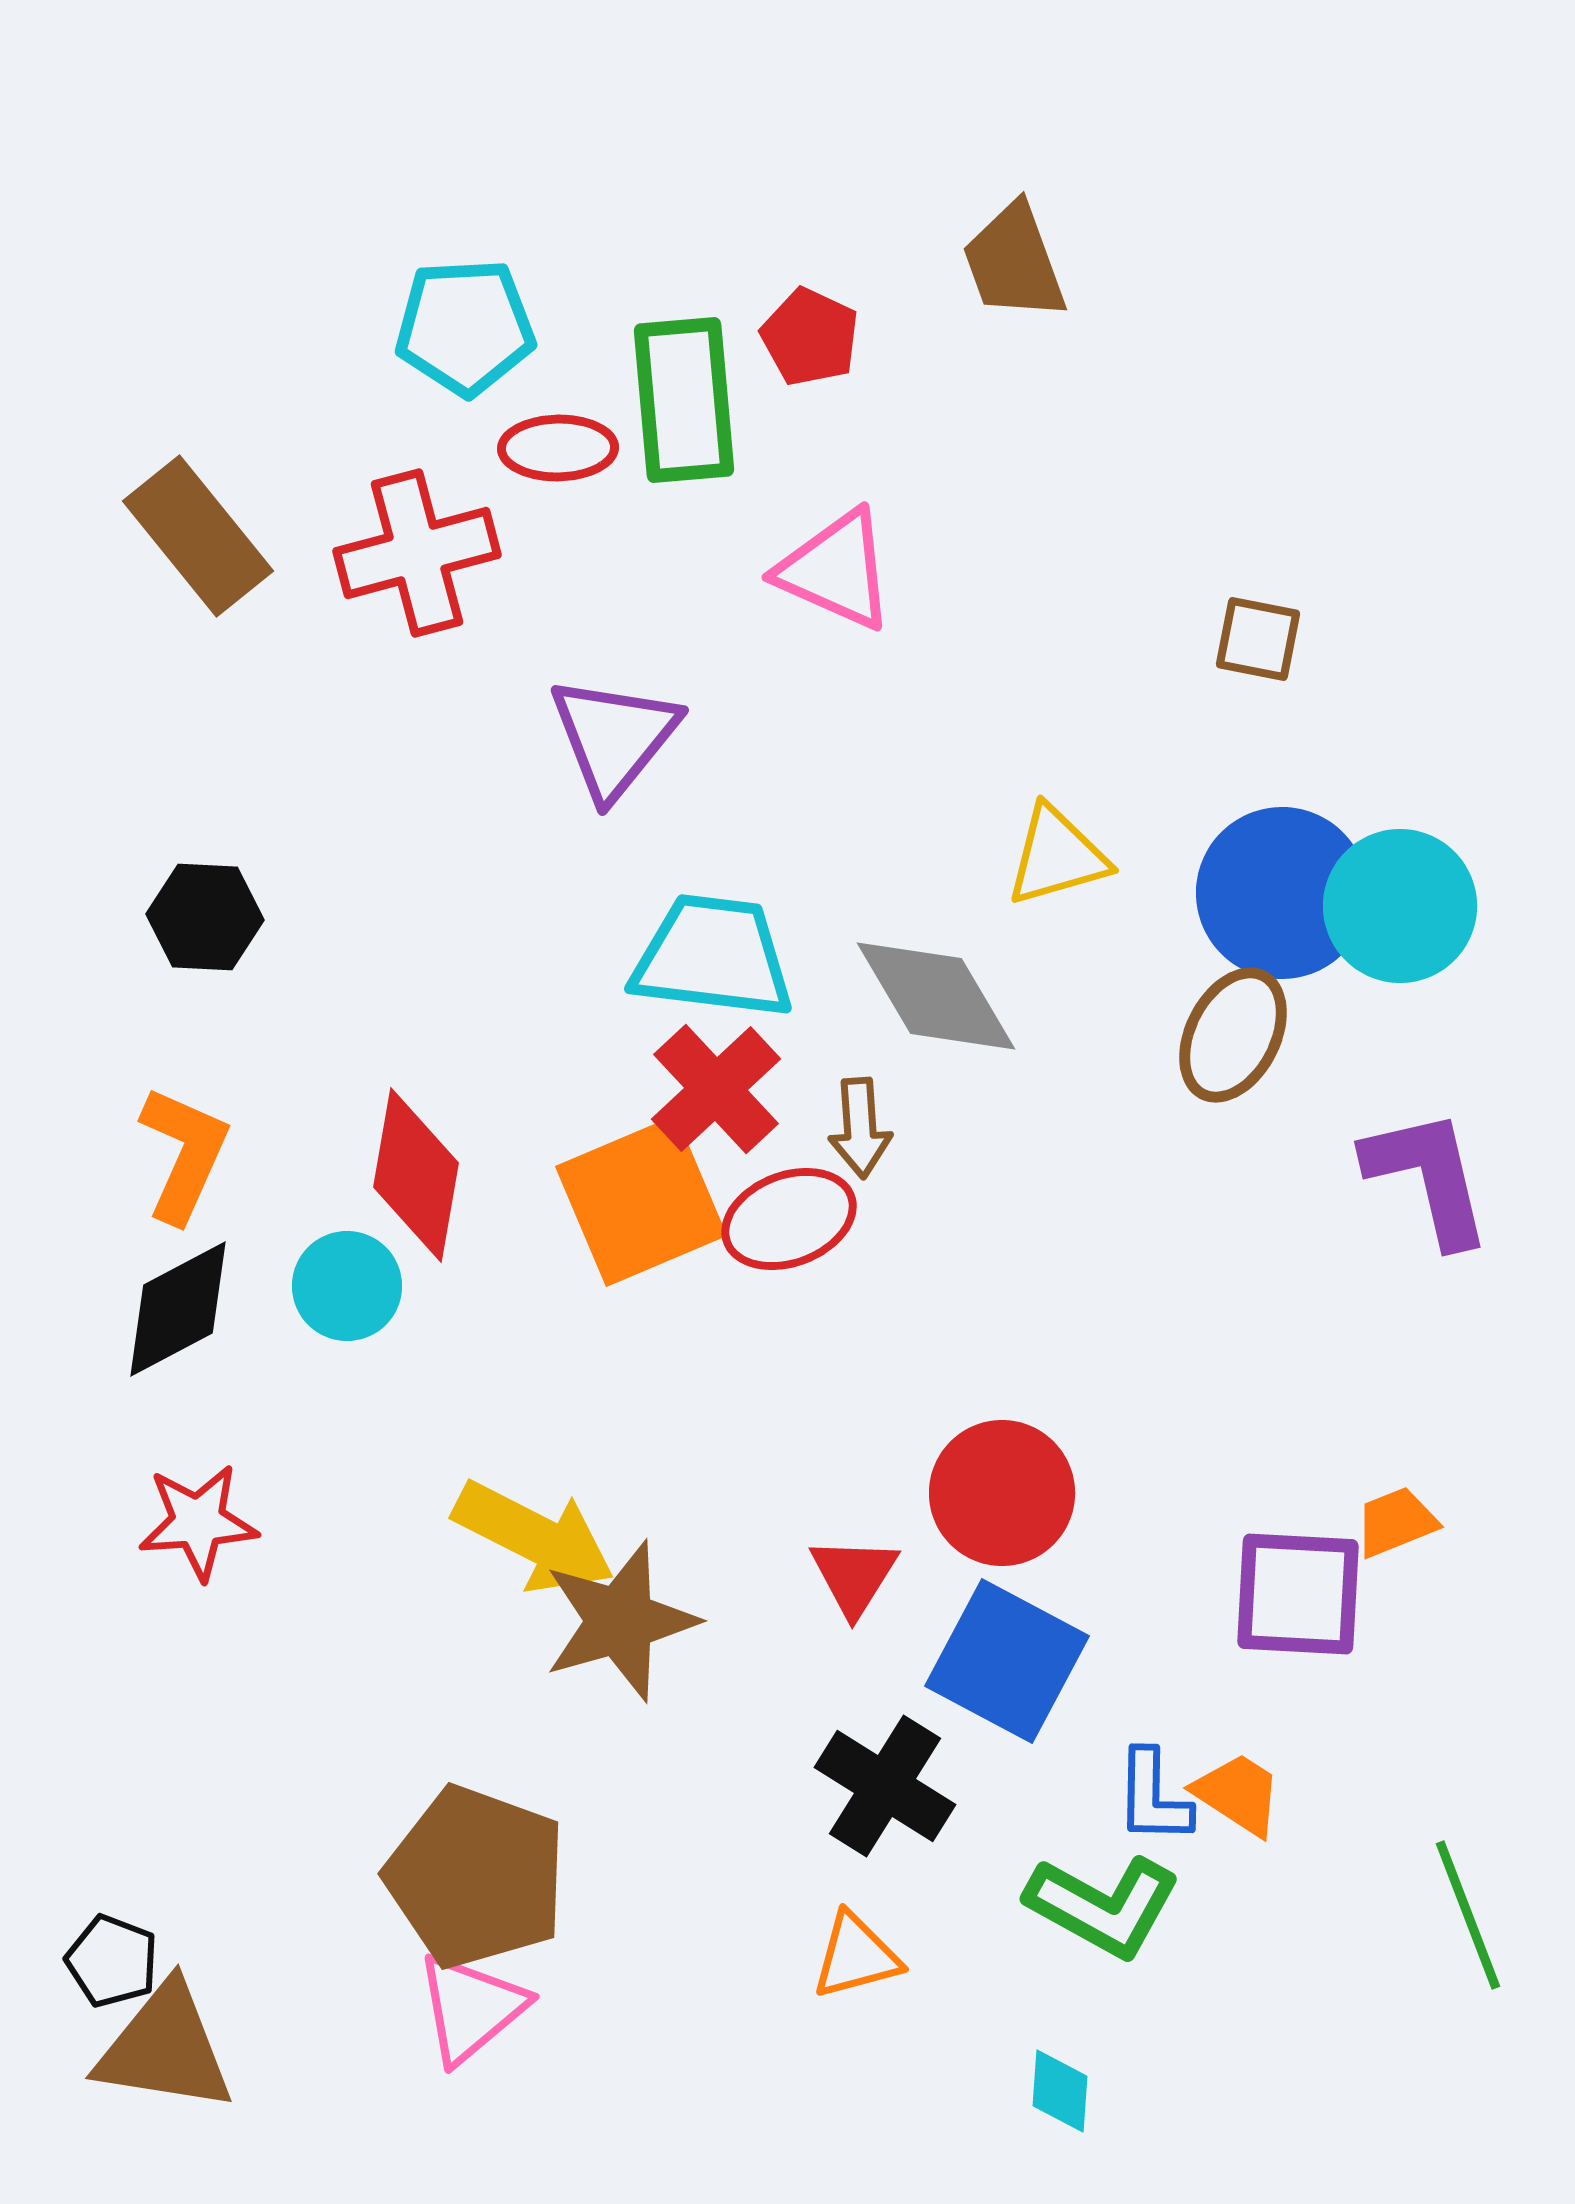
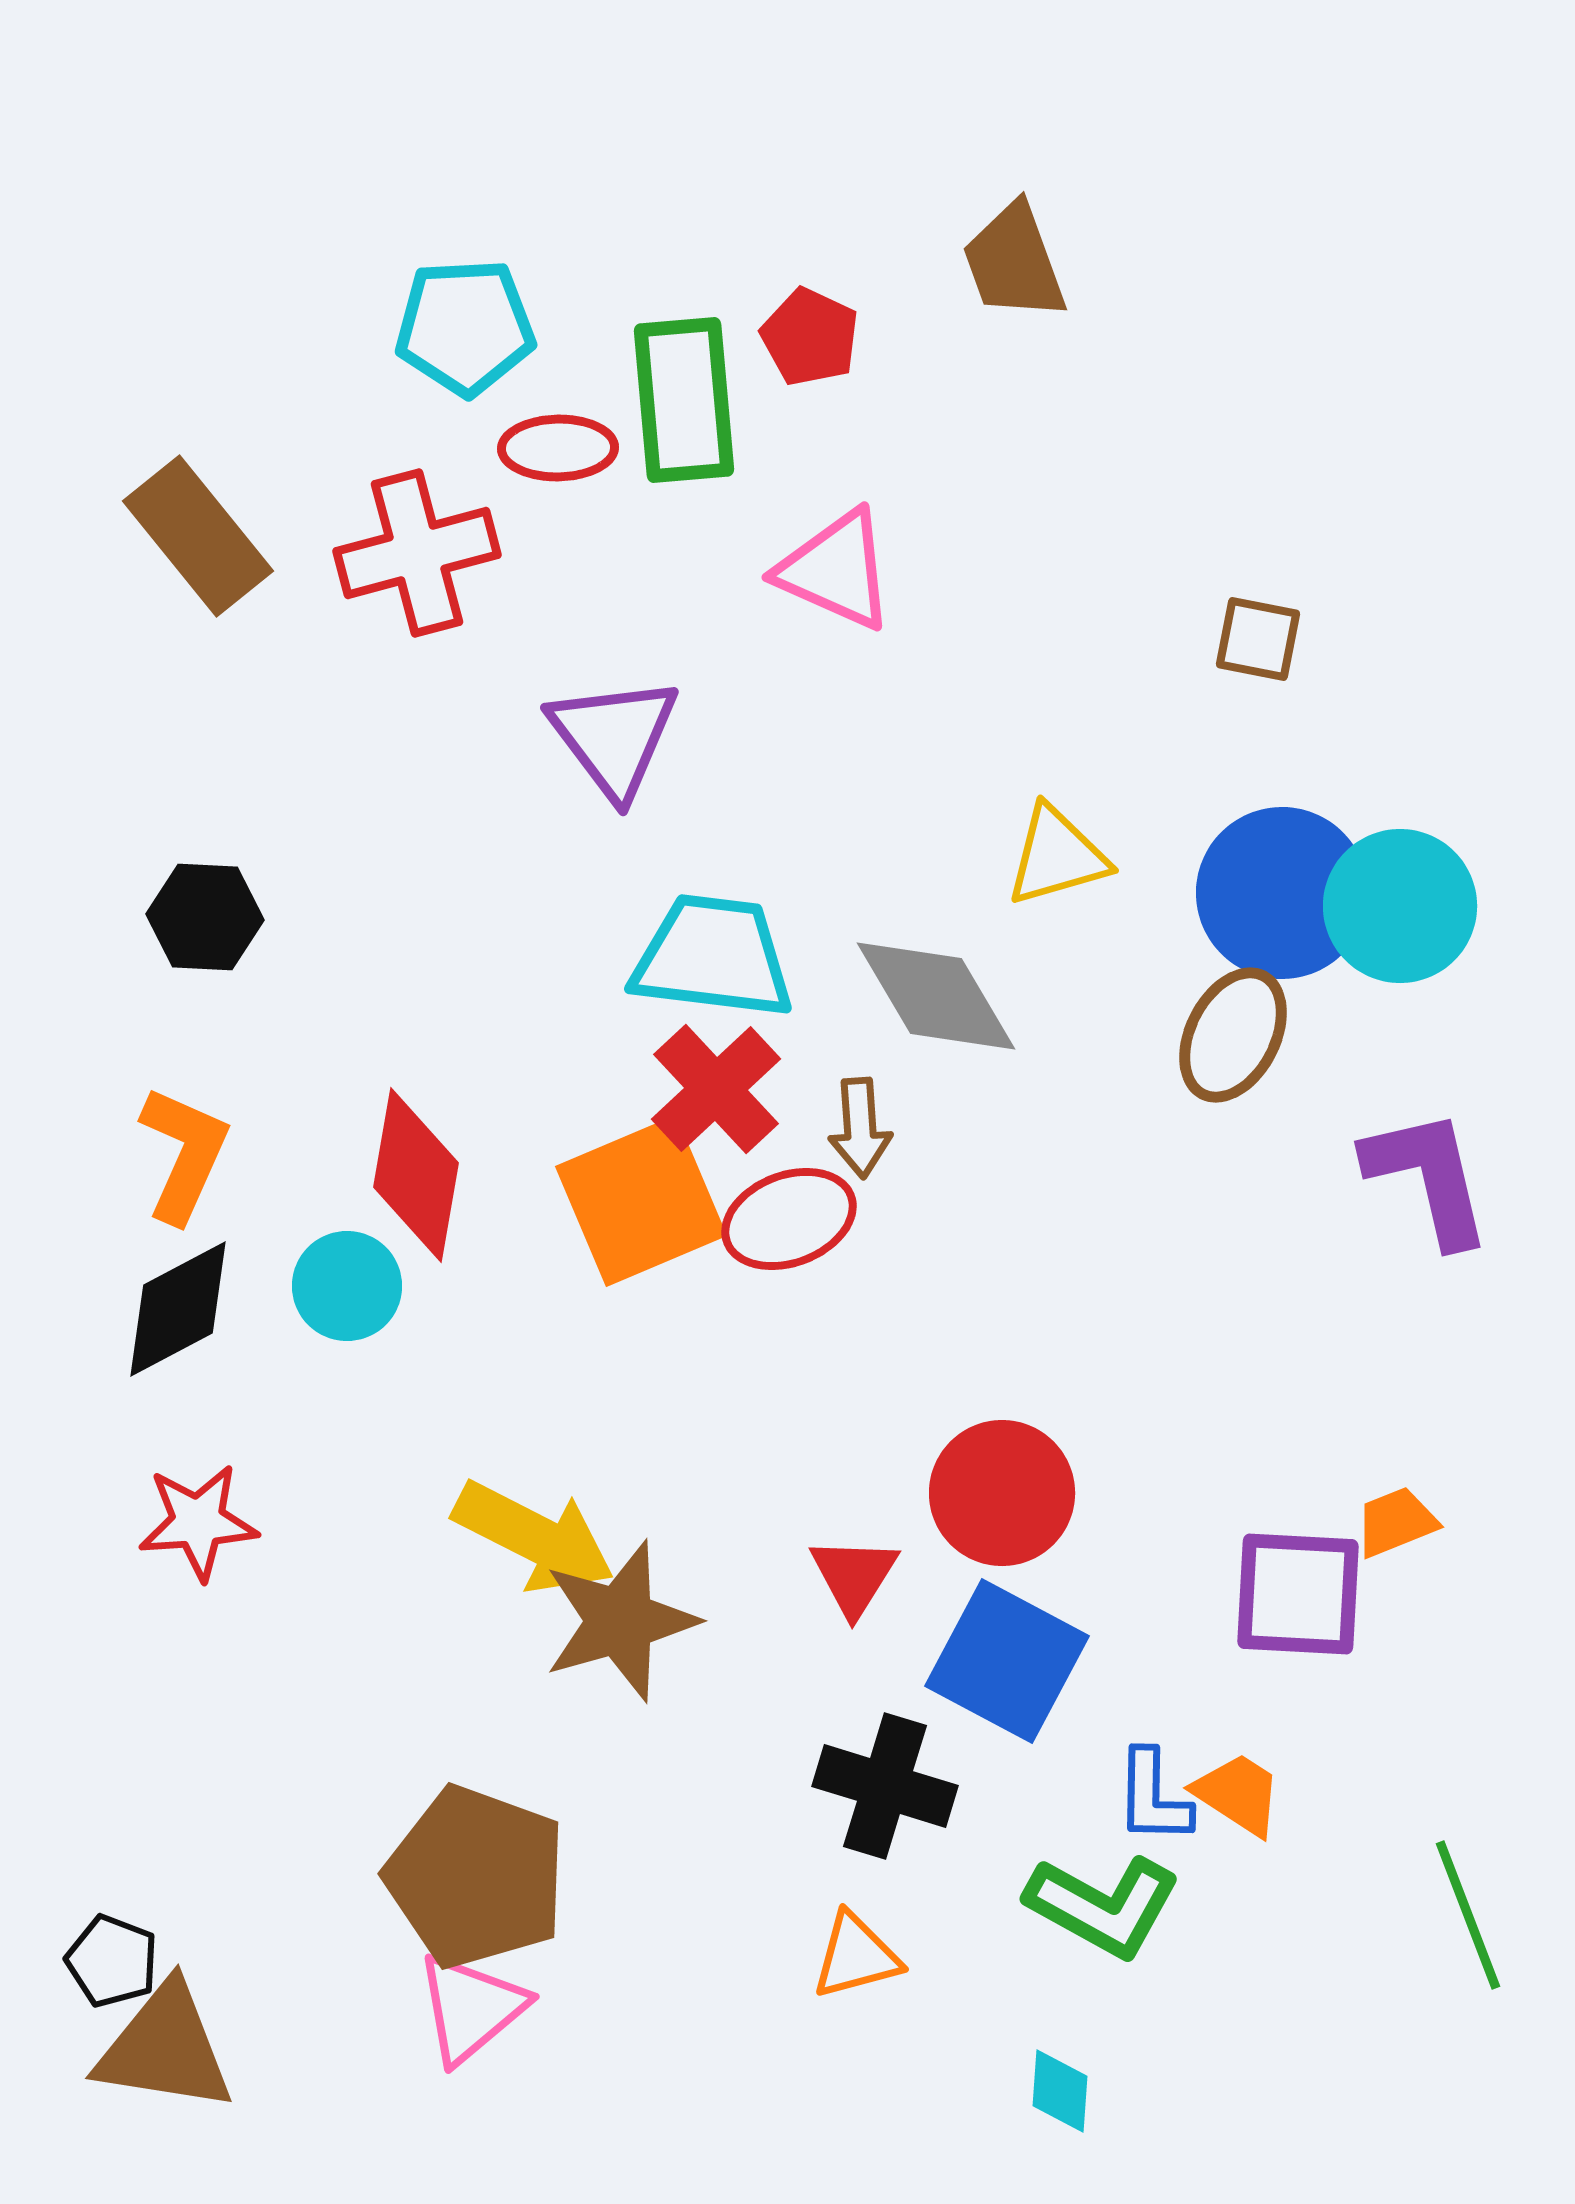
purple triangle at (614, 737): rotated 16 degrees counterclockwise
black cross at (885, 1786): rotated 15 degrees counterclockwise
